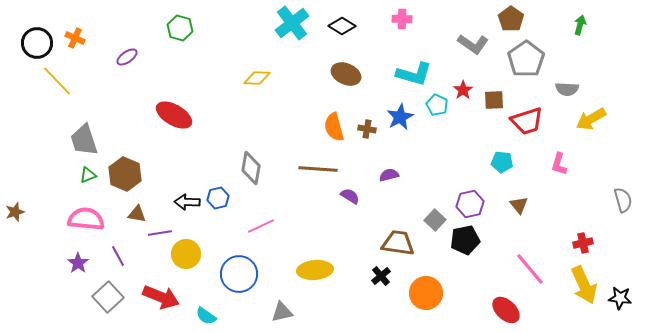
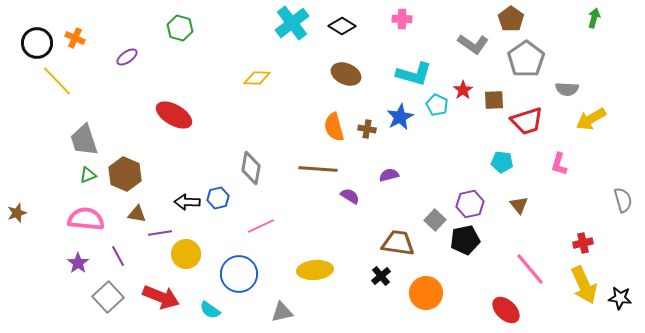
green arrow at (580, 25): moved 14 px right, 7 px up
brown star at (15, 212): moved 2 px right, 1 px down
cyan semicircle at (206, 316): moved 4 px right, 6 px up
